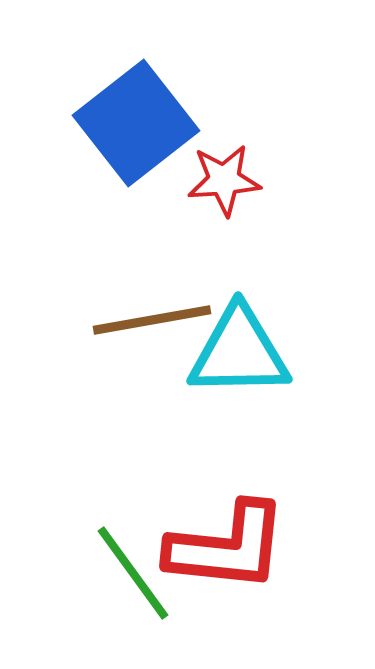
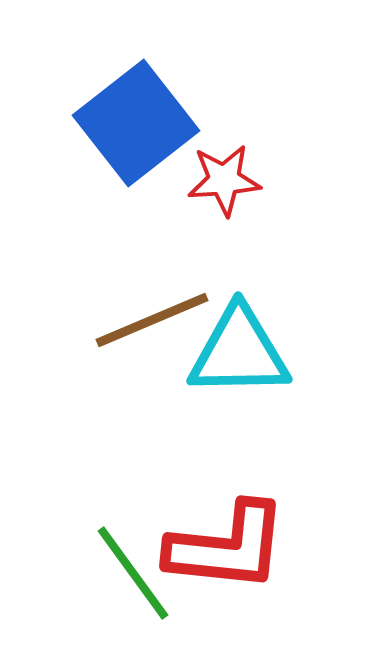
brown line: rotated 13 degrees counterclockwise
